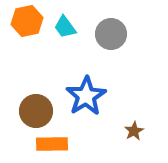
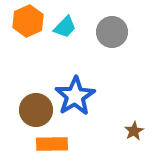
orange hexagon: moved 1 px right; rotated 12 degrees counterclockwise
cyan trapezoid: rotated 100 degrees counterclockwise
gray circle: moved 1 px right, 2 px up
blue star: moved 11 px left
brown circle: moved 1 px up
